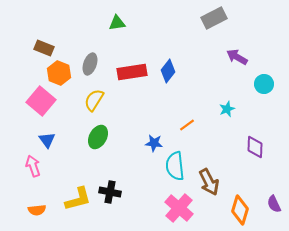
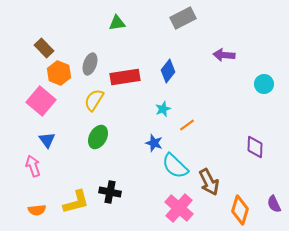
gray rectangle: moved 31 px left
brown rectangle: rotated 24 degrees clockwise
purple arrow: moved 13 px left, 2 px up; rotated 25 degrees counterclockwise
red rectangle: moved 7 px left, 5 px down
cyan star: moved 64 px left
blue star: rotated 12 degrees clockwise
cyan semicircle: rotated 40 degrees counterclockwise
yellow L-shape: moved 2 px left, 3 px down
